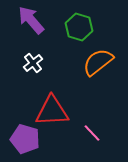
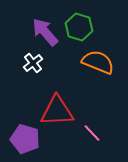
purple arrow: moved 14 px right, 12 px down
orange semicircle: rotated 60 degrees clockwise
red triangle: moved 5 px right
